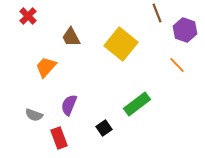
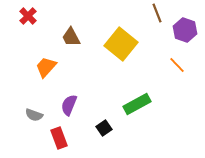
green rectangle: rotated 8 degrees clockwise
